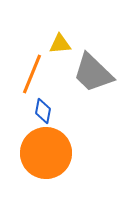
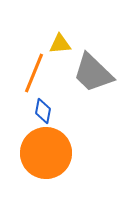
orange line: moved 2 px right, 1 px up
